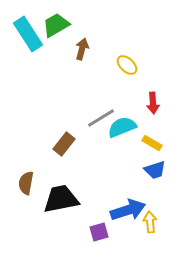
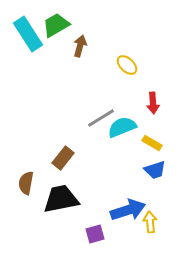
brown arrow: moved 2 px left, 3 px up
brown rectangle: moved 1 px left, 14 px down
purple square: moved 4 px left, 2 px down
